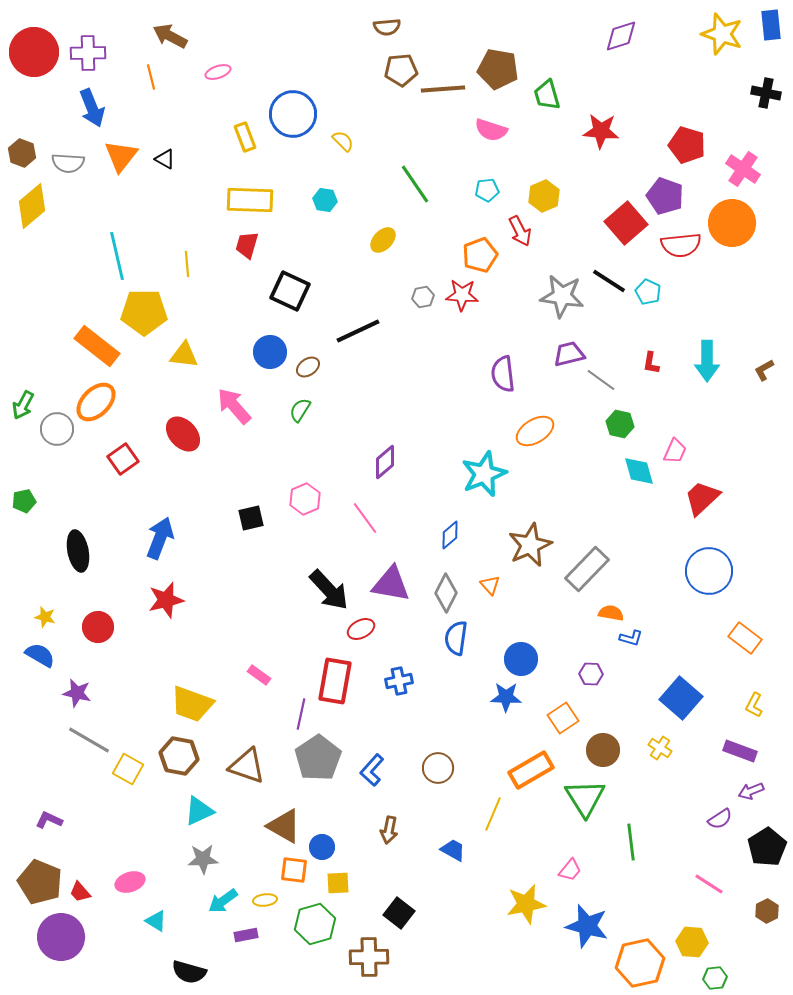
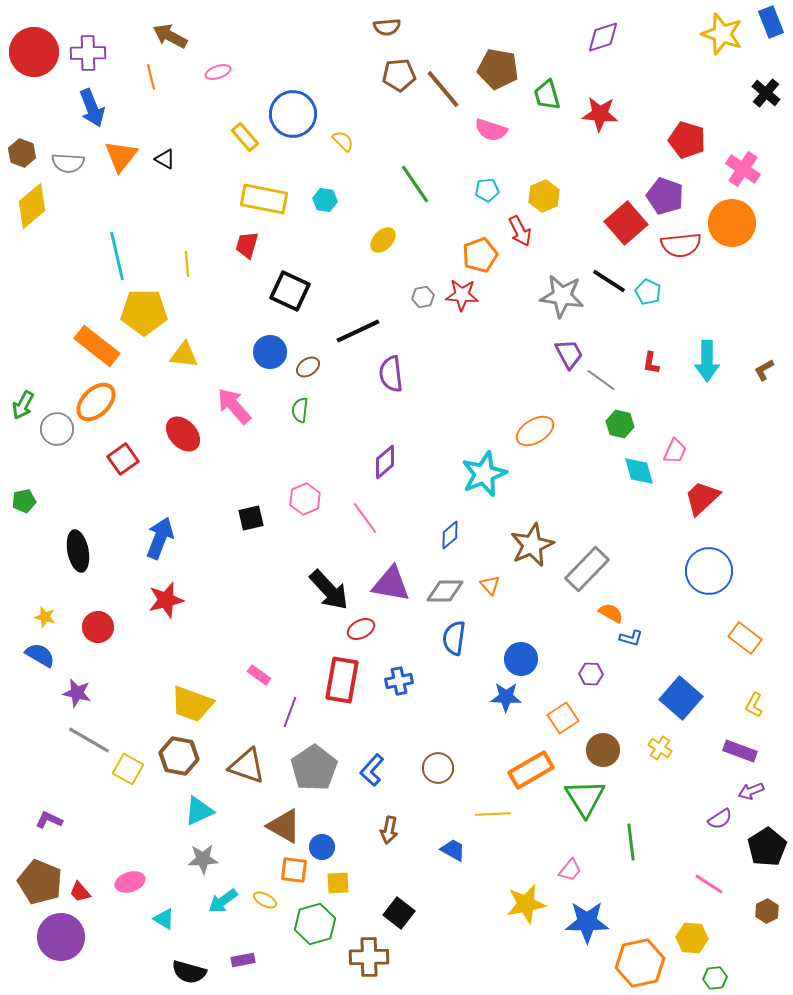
blue rectangle at (771, 25): moved 3 px up; rotated 16 degrees counterclockwise
purple diamond at (621, 36): moved 18 px left, 1 px down
brown pentagon at (401, 70): moved 2 px left, 5 px down
brown line at (443, 89): rotated 54 degrees clockwise
black cross at (766, 93): rotated 28 degrees clockwise
red star at (601, 131): moved 1 px left, 17 px up
yellow rectangle at (245, 137): rotated 20 degrees counterclockwise
red pentagon at (687, 145): moved 5 px up
yellow rectangle at (250, 200): moved 14 px right, 1 px up; rotated 9 degrees clockwise
purple trapezoid at (569, 354): rotated 76 degrees clockwise
purple semicircle at (503, 374): moved 112 px left
green semicircle at (300, 410): rotated 25 degrees counterclockwise
brown star at (530, 545): moved 2 px right
gray diamond at (446, 593): moved 1 px left, 2 px up; rotated 63 degrees clockwise
orange semicircle at (611, 613): rotated 20 degrees clockwise
blue semicircle at (456, 638): moved 2 px left
red rectangle at (335, 681): moved 7 px right, 1 px up
purple line at (301, 714): moved 11 px left, 2 px up; rotated 8 degrees clockwise
gray pentagon at (318, 758): moved 4 px left, 10 px down
yellow line at (493, 814): rotated 64 degrees clockwise
yellow ellipse at (265, 900): rotated 35 degrees clockwise
cyan triangle at (156, 921): moved 8 px right, 2 px up
blue star at (587, 926): moved 4 px up; rotated 15 degrees counterclockwise
purple rectangle at (246, 935): moved 3 px left, 25 px down
yellow hexagon at (692, 942): moved 4 px up
